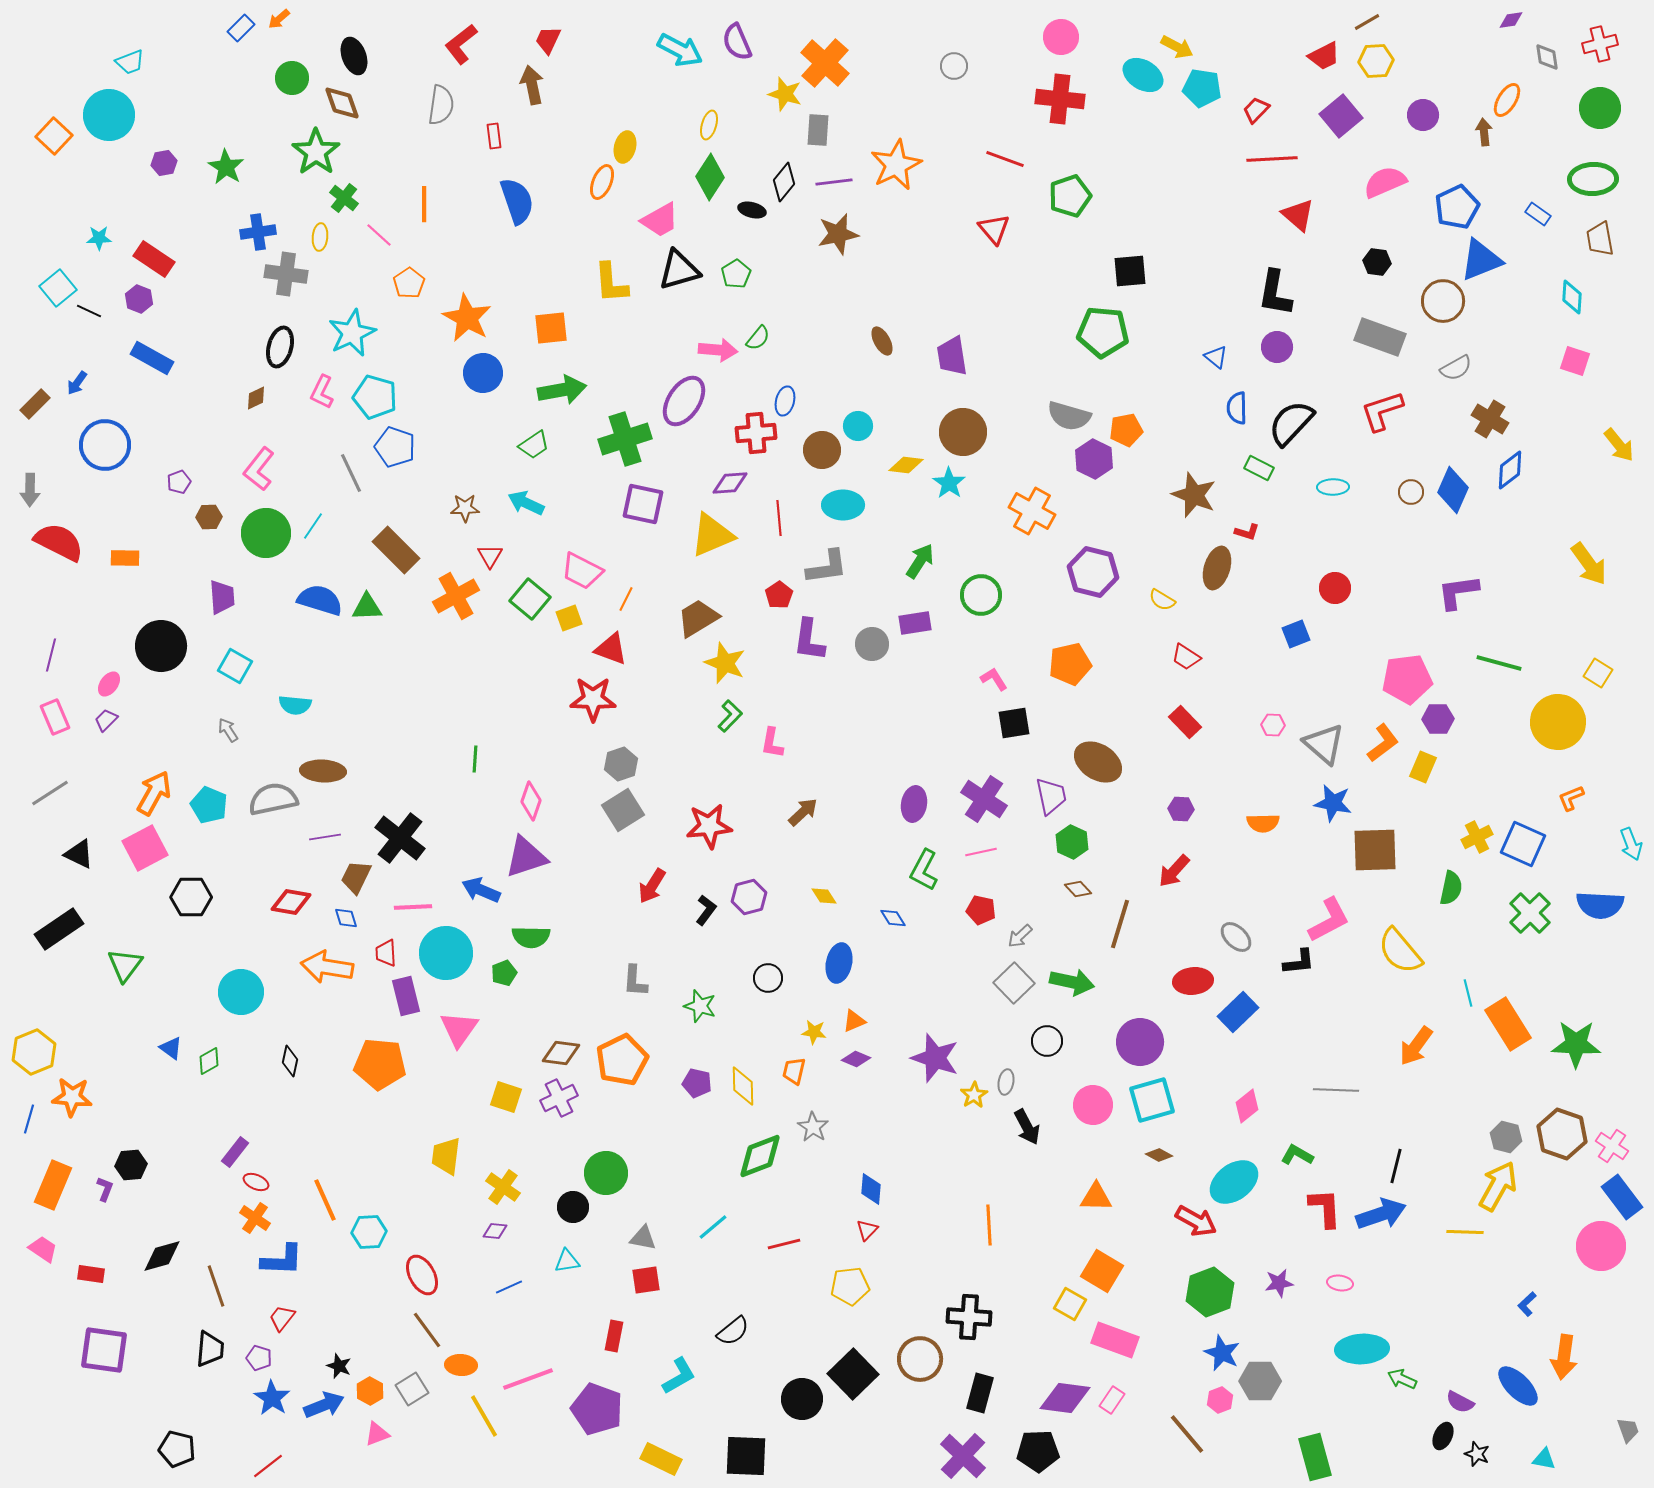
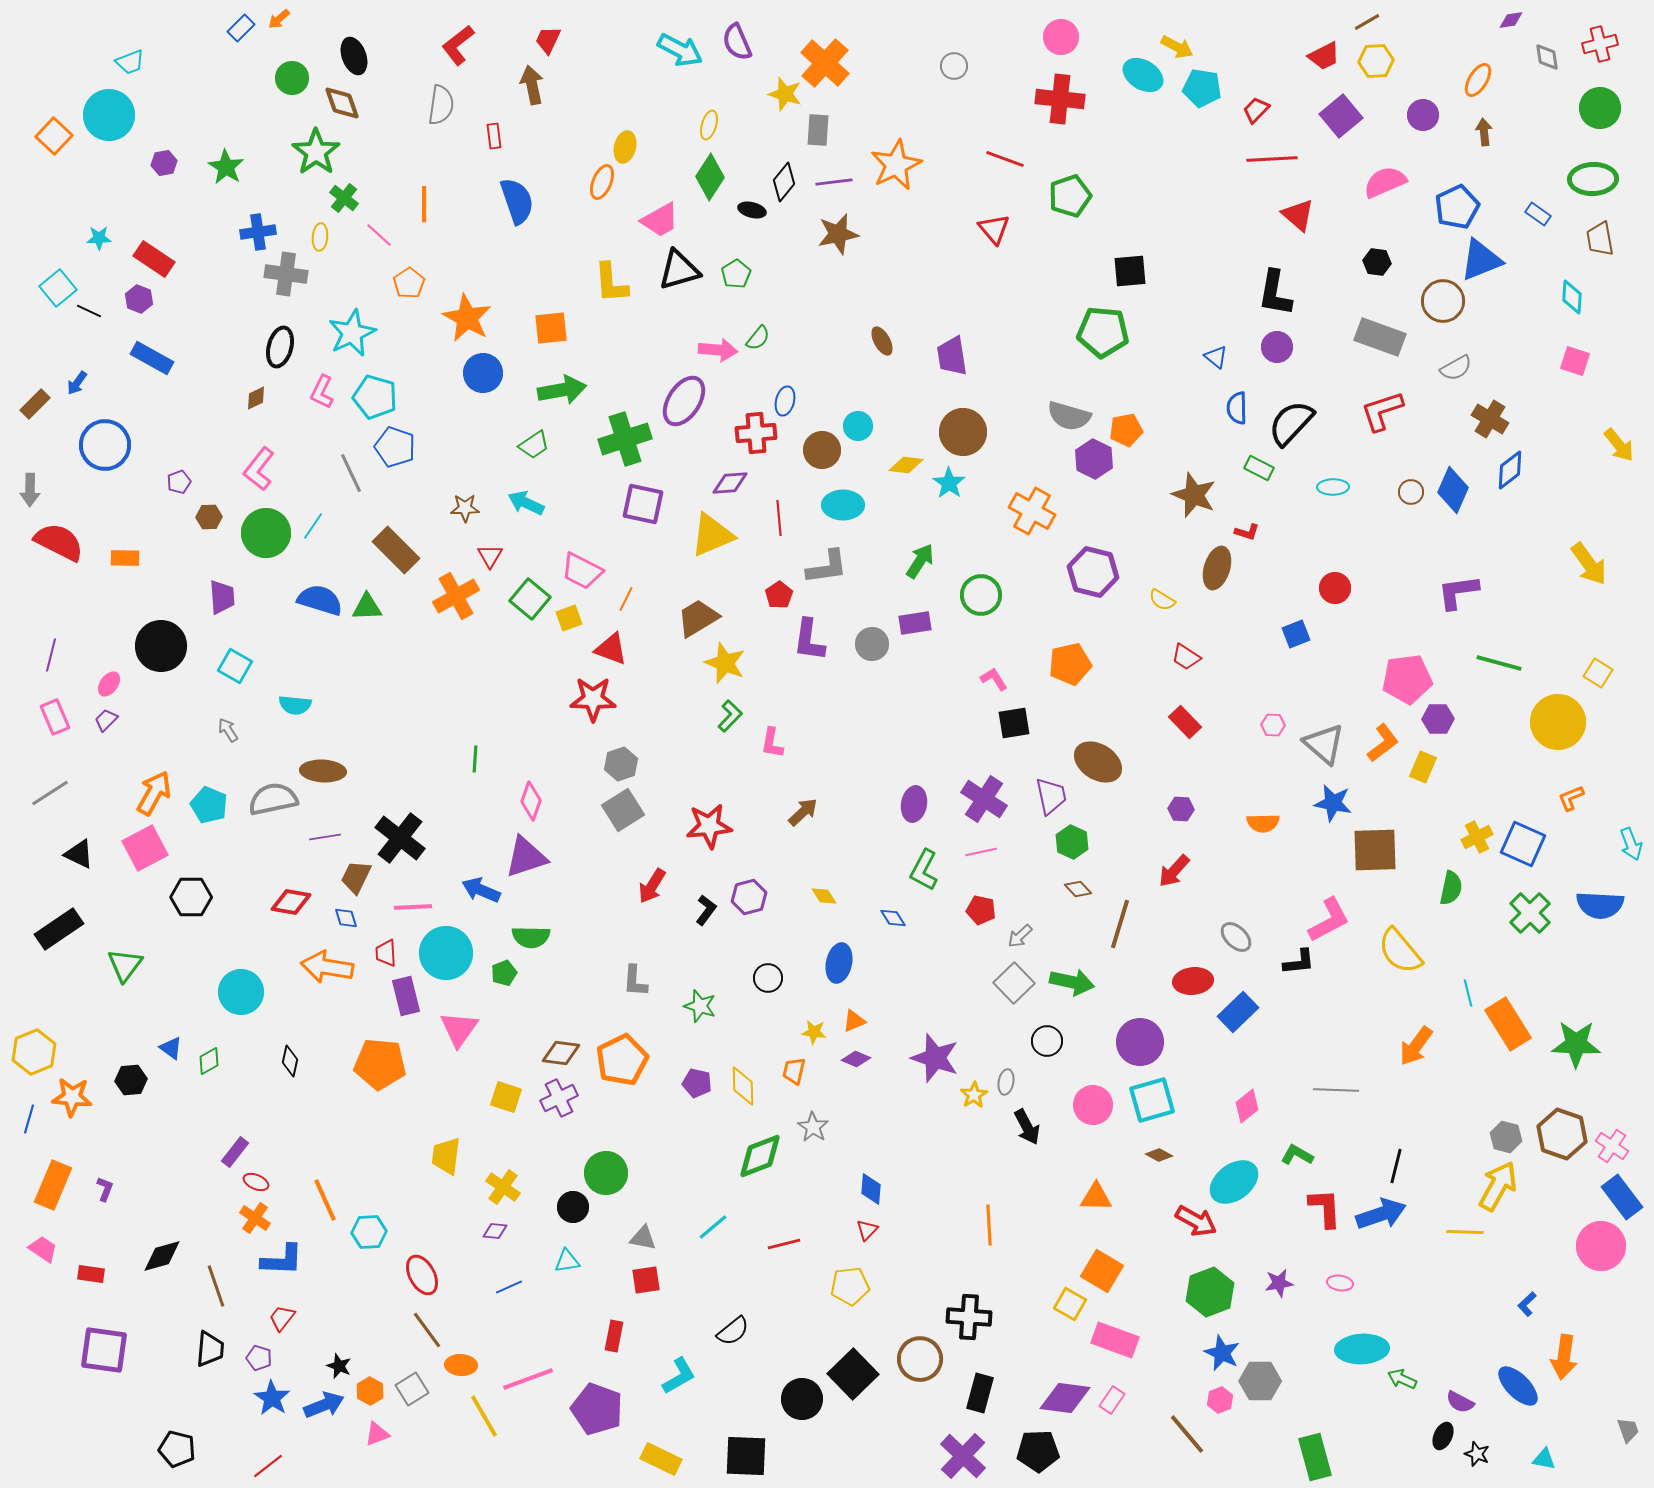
red L-shape at (461, 44): moved 3 px left, 1 px down
orange ellipse at (1507, 100): moved 29 px left, 20 px up
black hexagon at (131, 1165): moved 85 px up
